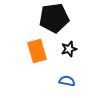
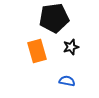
black star: moved 2 px right, 2 px up
